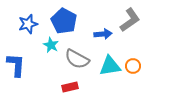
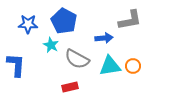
gray L-shape: rotated 25 degrees clockwise
blue star: rotated 18 degrees clockwise
blue arrow: moved 1 px right, 4 px down
